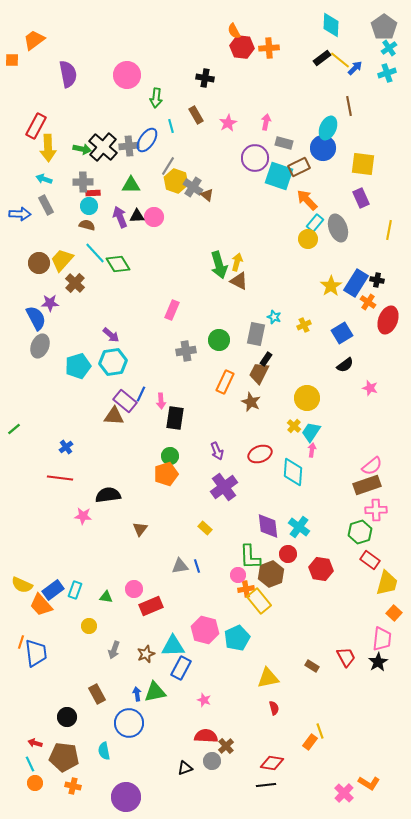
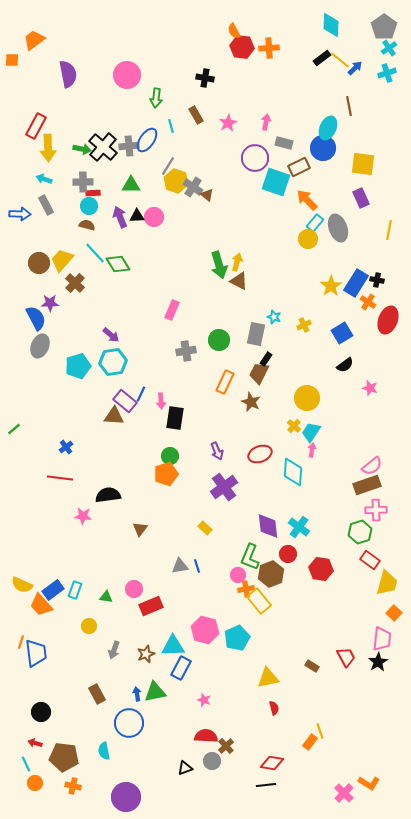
cyan square at (279, 176): moved 3 px left, 6 px down
green L-shape at (250, 557): rotated 24 degrees clockwise
black circle at (67, 717): moved 26 px left, 5 px up
cyan line at (30, 764): moved 4 px left
